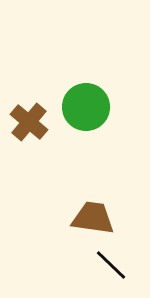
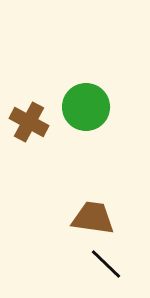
brown cross: rotated 12 degrees counterclockwise
black line: moved 5 px left, 1 px up
